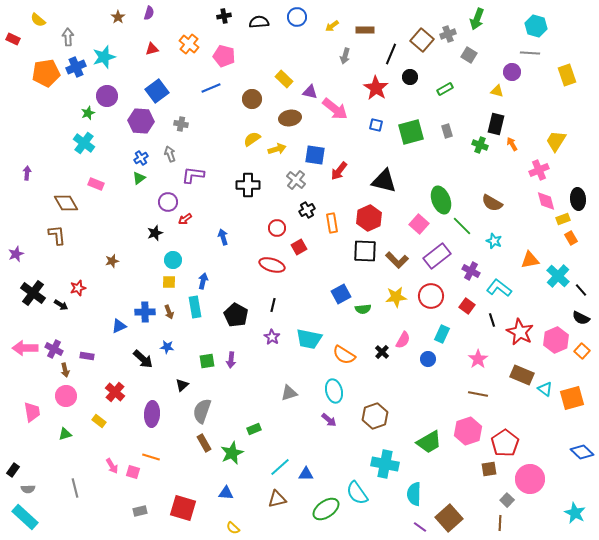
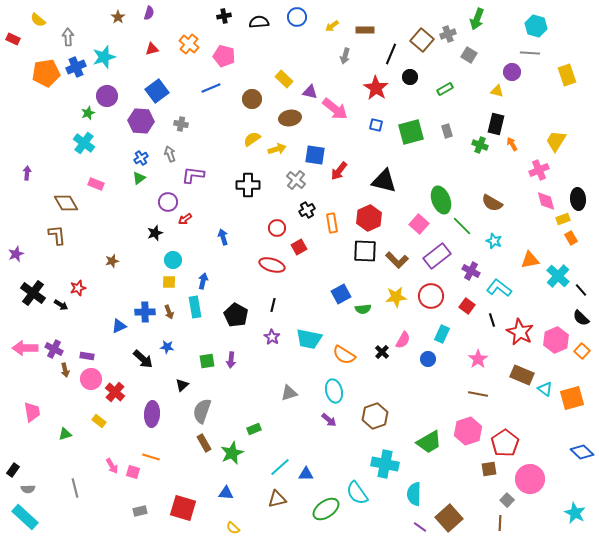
black semicircle at (581, 318): rotated 18 degrees clockwise
pink circle at (66, 396): moved 25 px right, 17 px up
